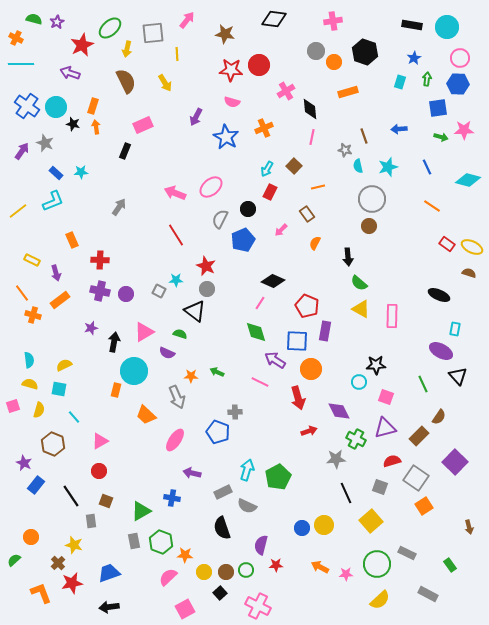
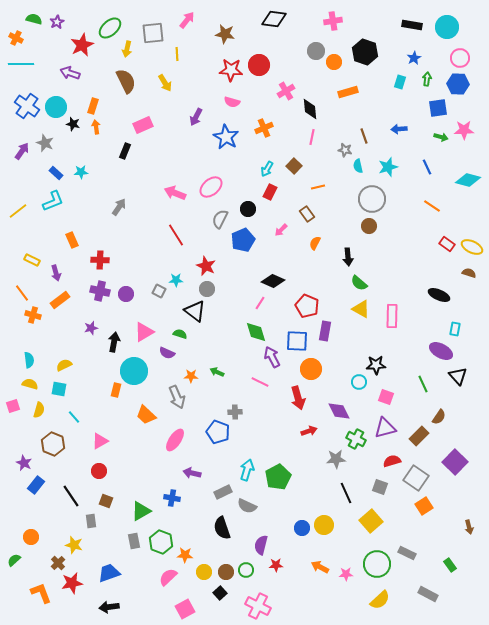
purple arrow at (275, 360): moved 3 px left, 3 px up; rotated 30 degrees clockwise
